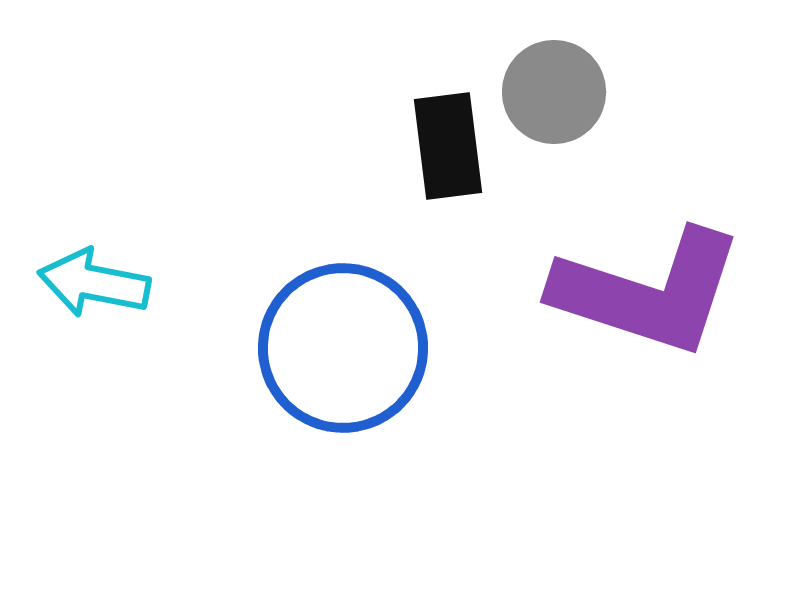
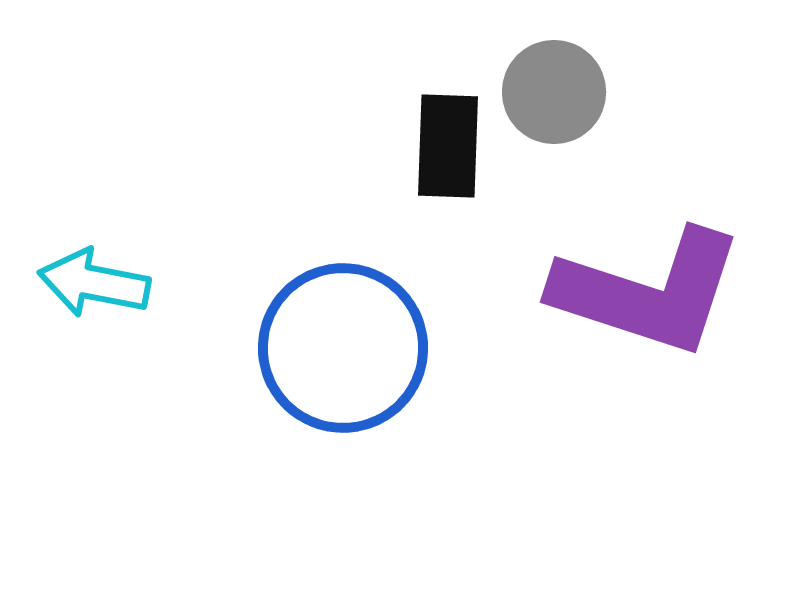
black rectangle: rotated 9 degrees clockwise
